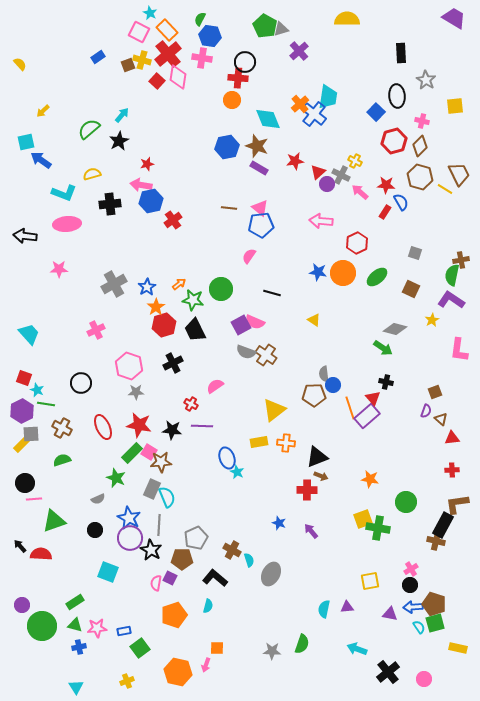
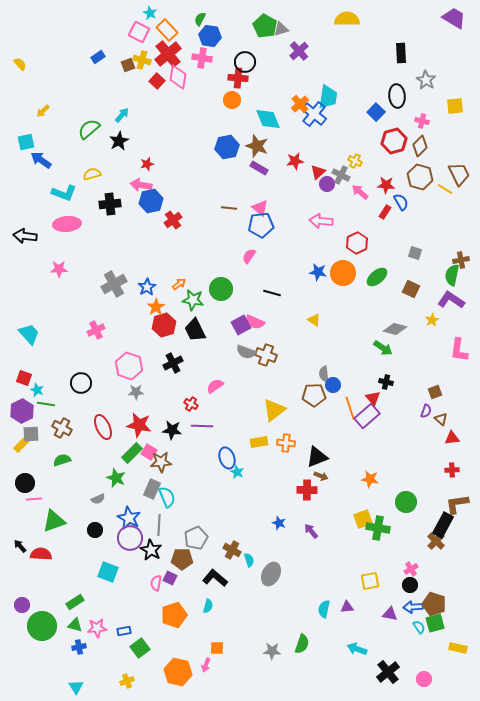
brown cross at (266, 355): rotated 15 degrees counterclockwise
brown cross at (436, 541): rotated 30 degrees clockwise
